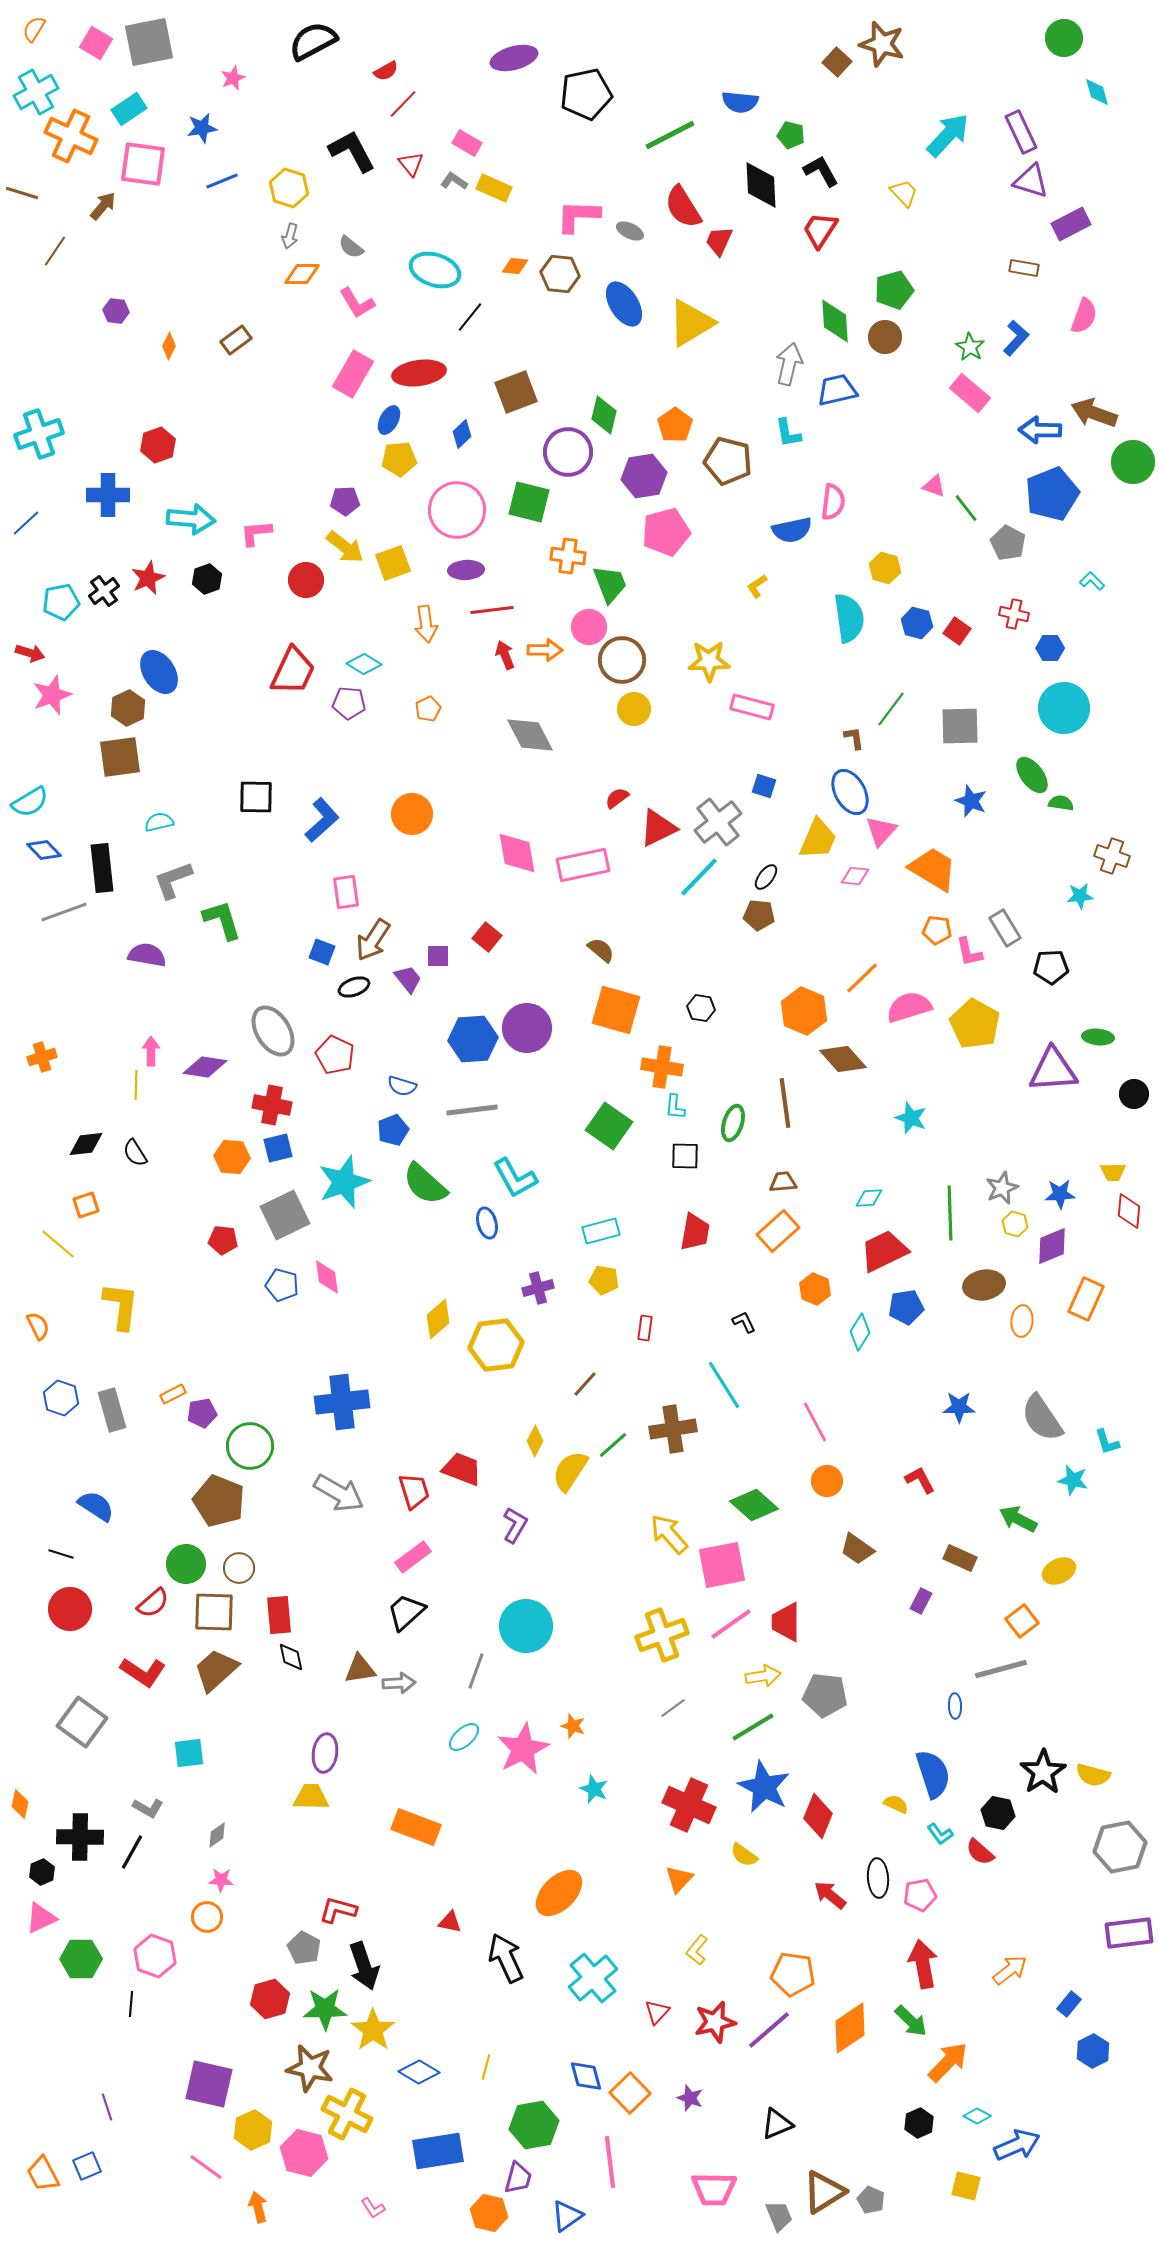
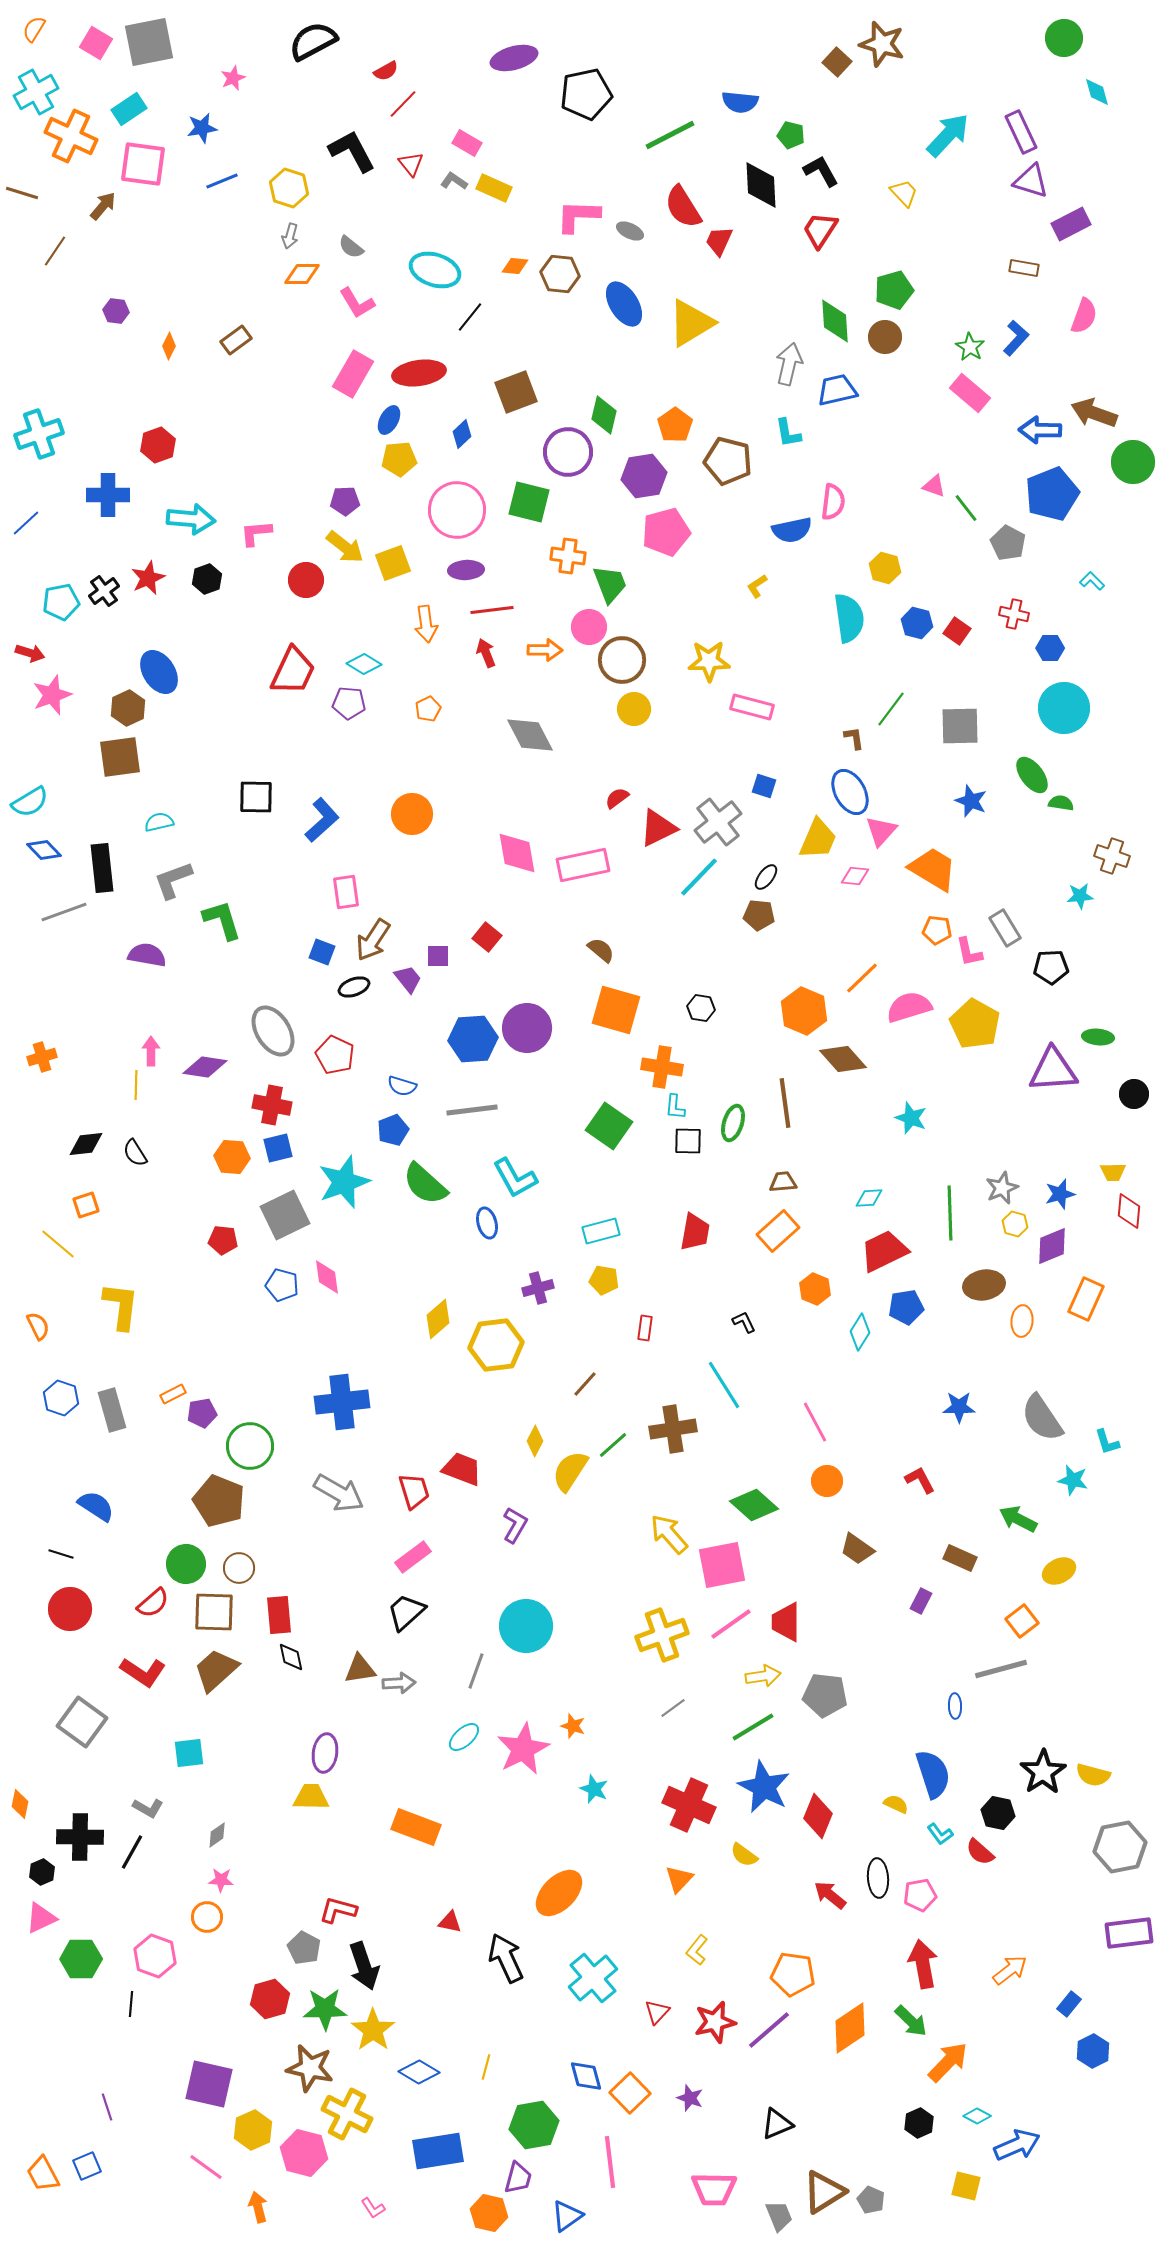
red arrow at (505, 655): moved 19 px left, 2 px up
black square at (685, 1156): moved 3 px right, 15 px up
blue star at (1060, 1194): rotated 12 degrees counterclockwise
